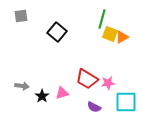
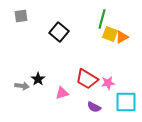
black square: moved 2 px right
black star: moved 4 px left, 17 px up
